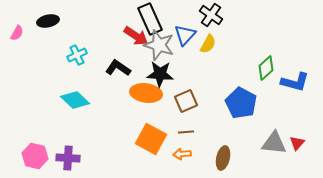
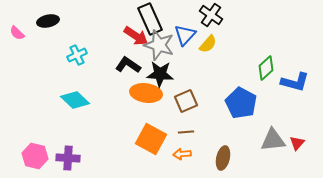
pink semicircle: rotated 105 degrees clockwise
yellow semicircle: rotated 12 degrees clockwise
black L-shape: moved 10 px right, 3 px up
gray triangle: moved 1 px left, 3 px up; rotated 12 degrees counterclockwise
